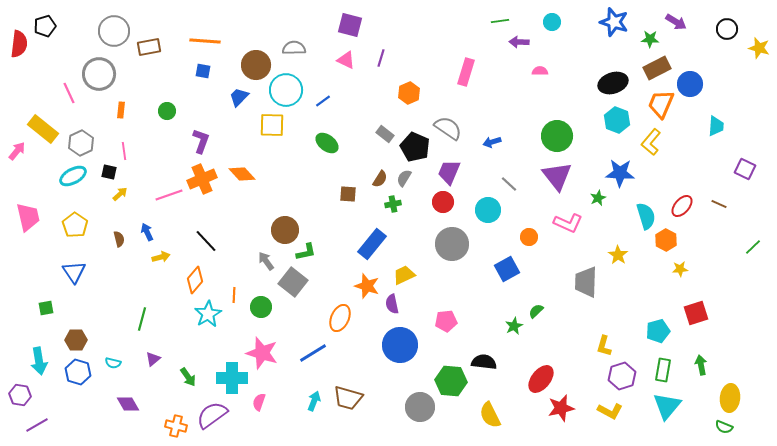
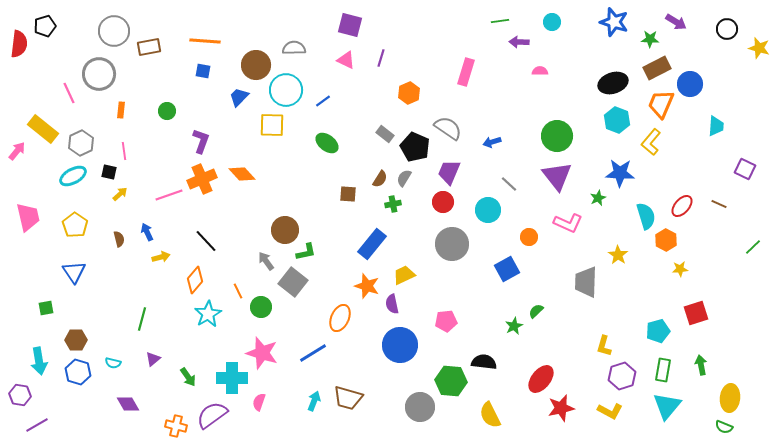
orange line at (234, 295): moved 4 px right, 4 px up; rotated 28 degrees counterclockwise
